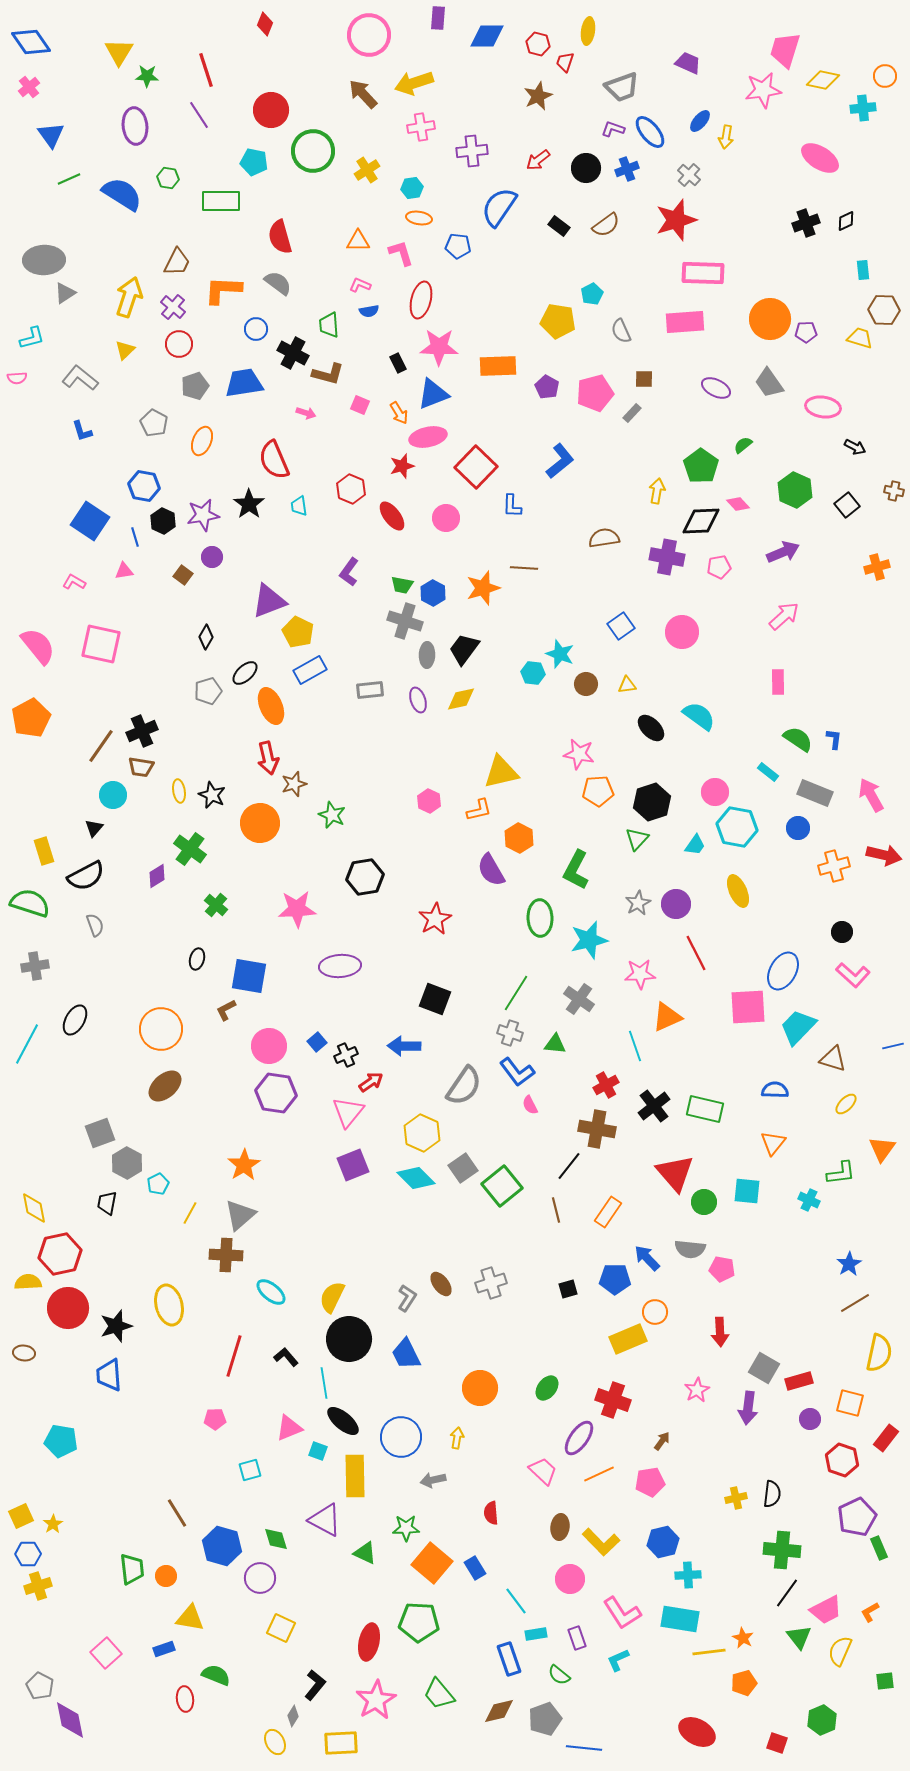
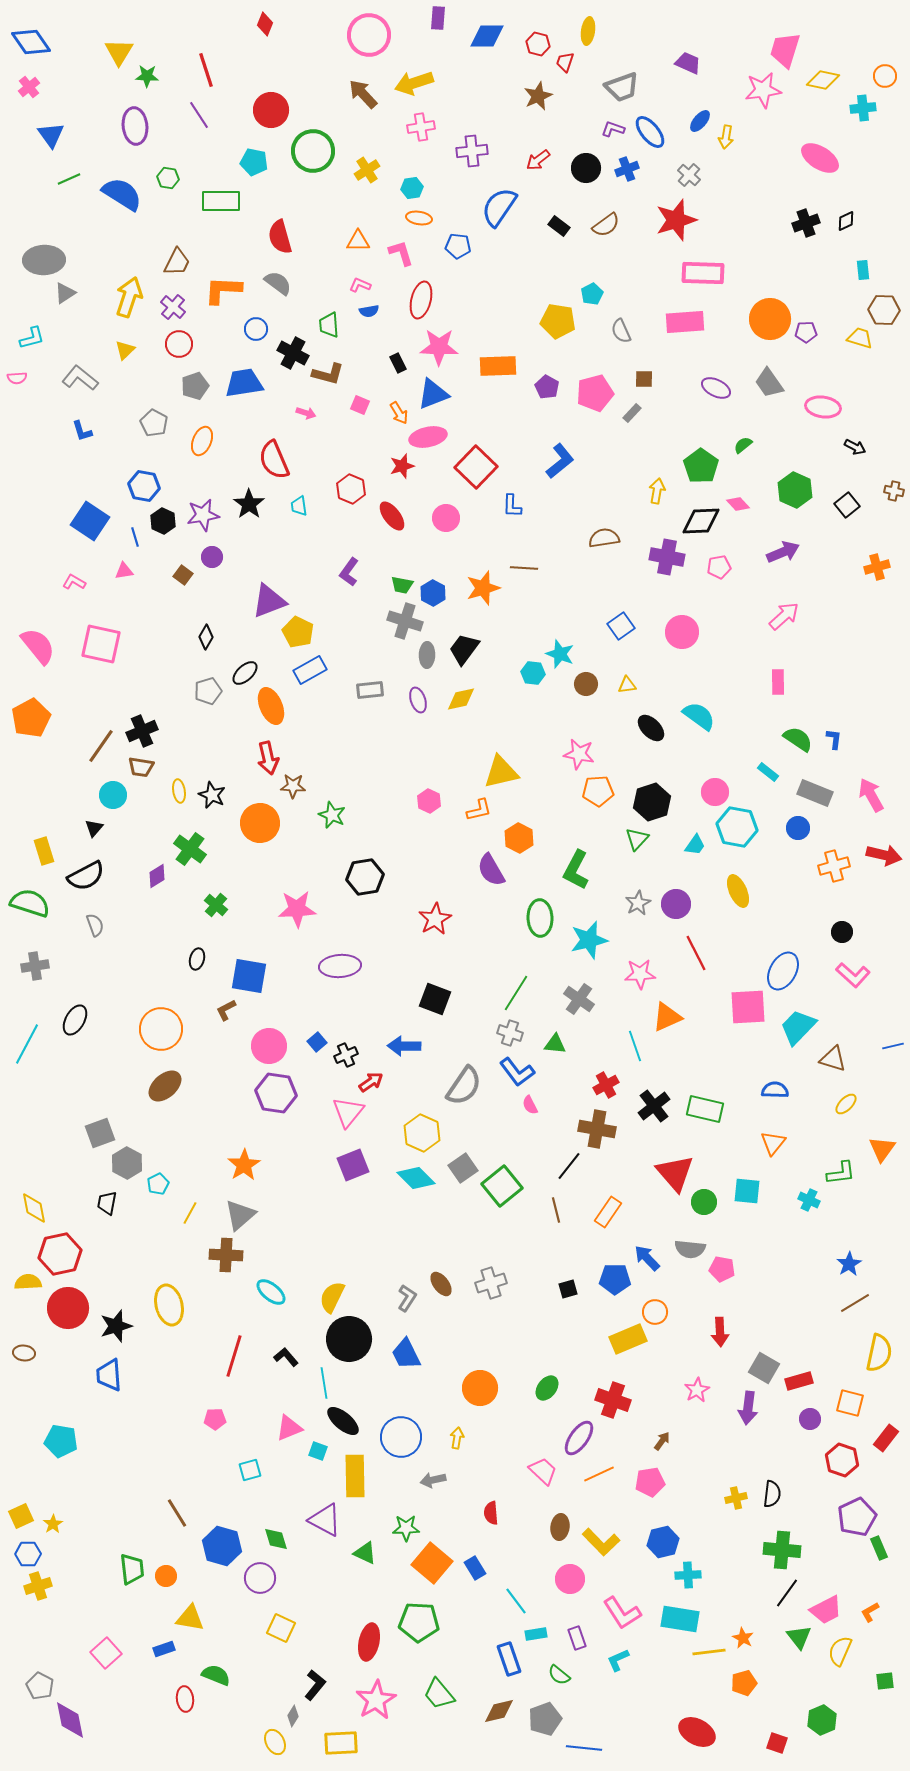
brown star at (294, 784): moved 1 px left, 2 px down; rotated 20 degrees clockwise
